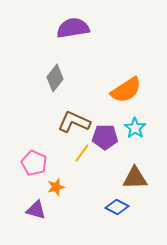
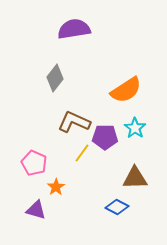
purple semicircle: moved 1 px right, 1 px down
orange star: rotated 18 degrees counterclockwise
